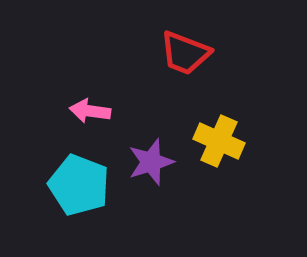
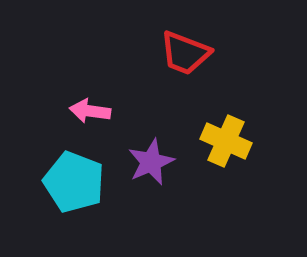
yellow cross: moved 7 px right
purple star: rotated 6 degrees counterclockwise
cyan pentagon: moved 5 px left, 3 px up
